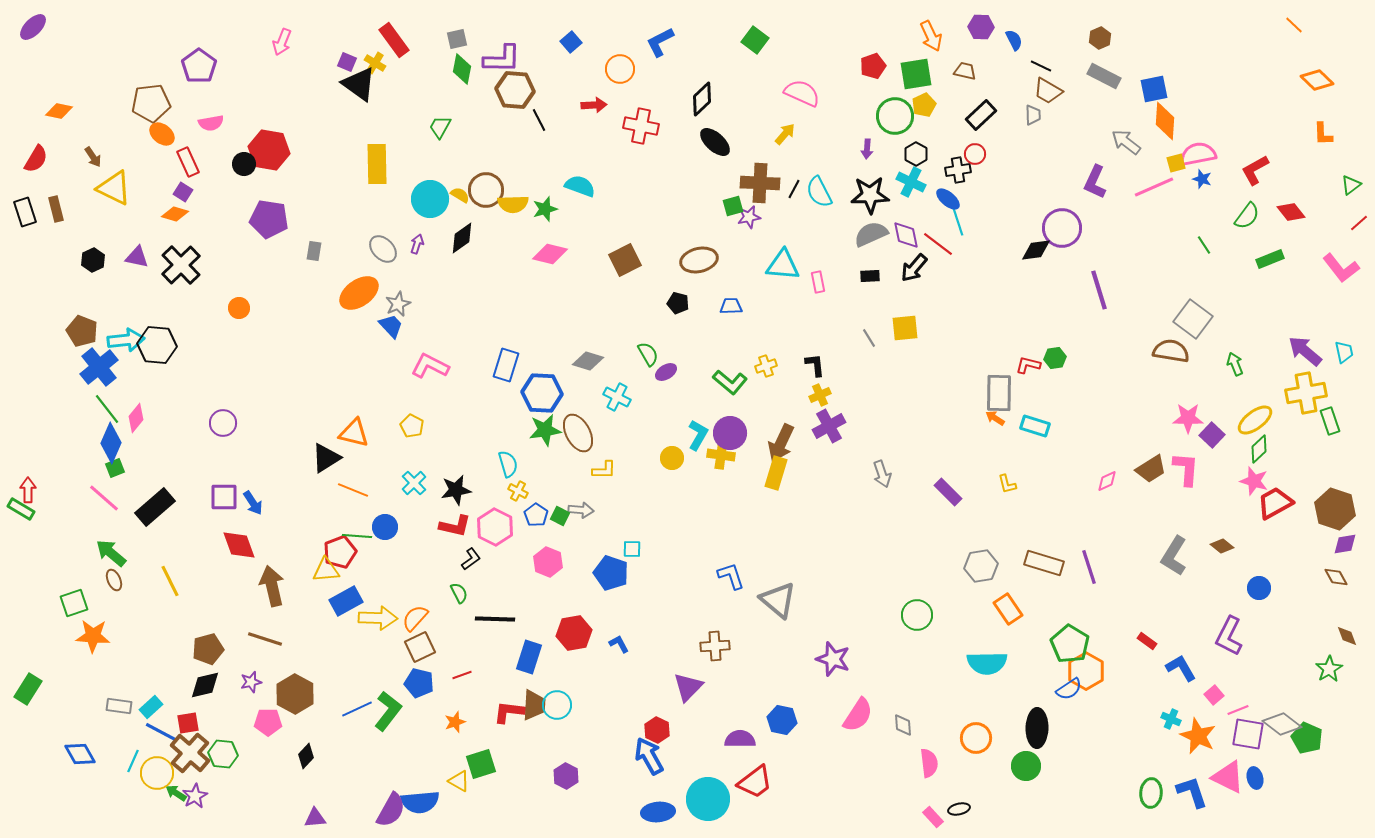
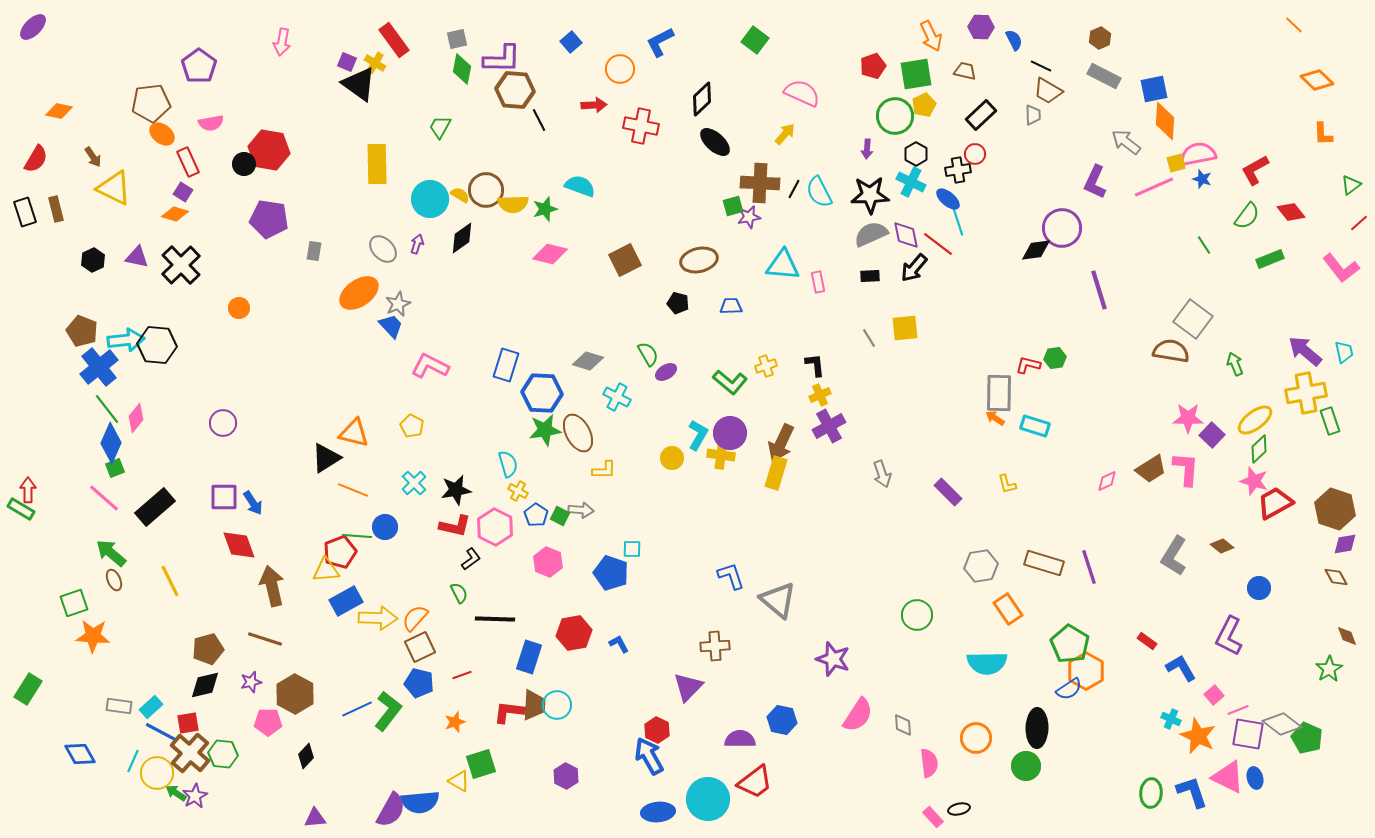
pink arrow at (282, 42): rotated 12 degrees counterclockwise
